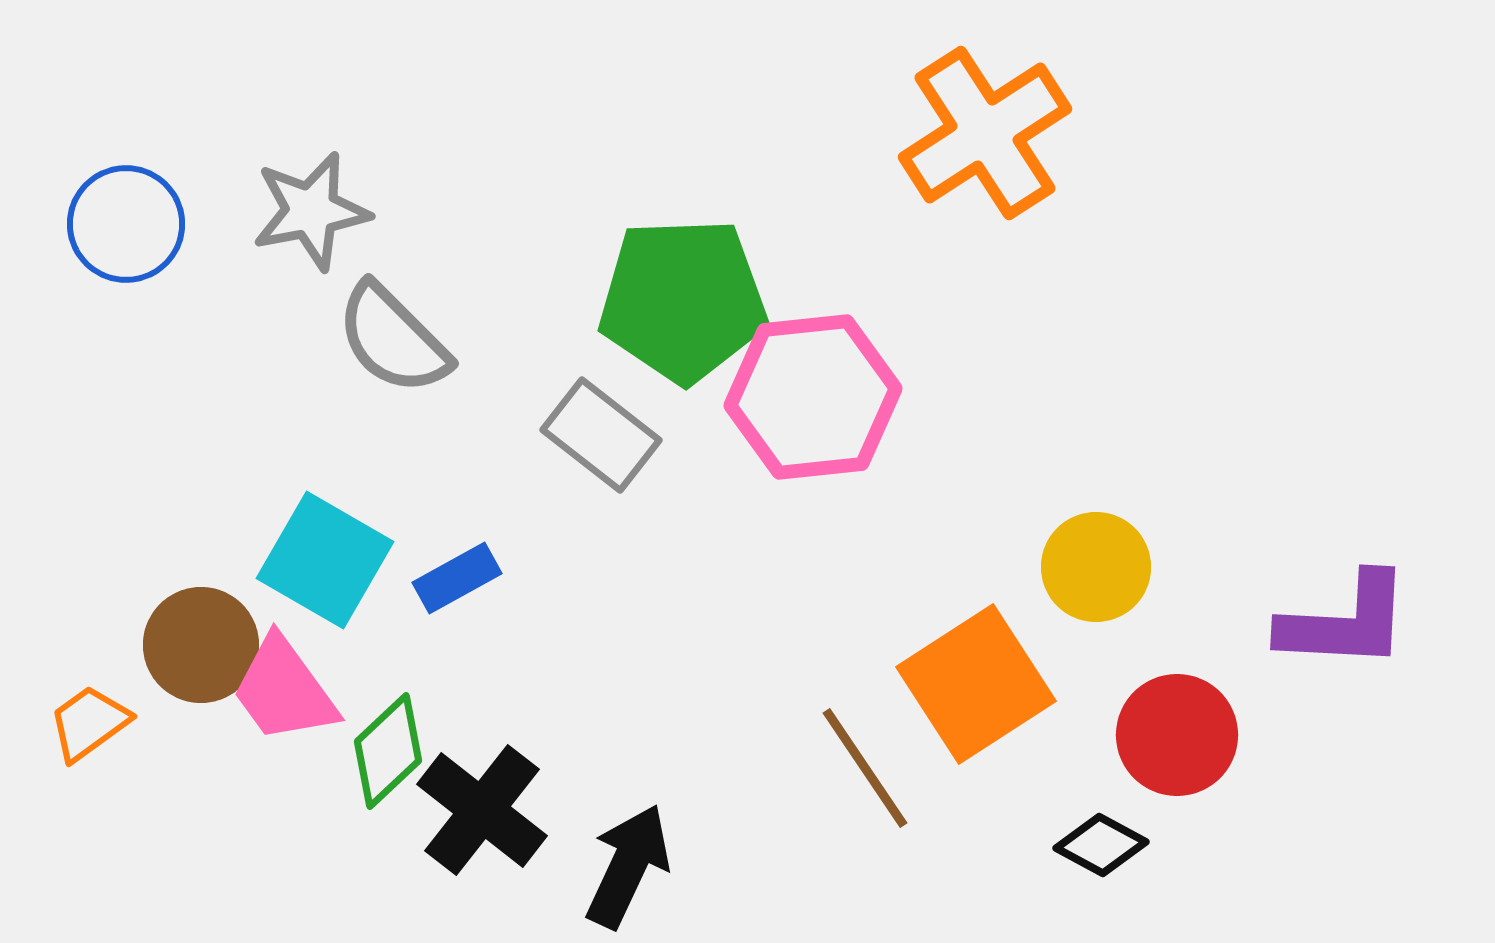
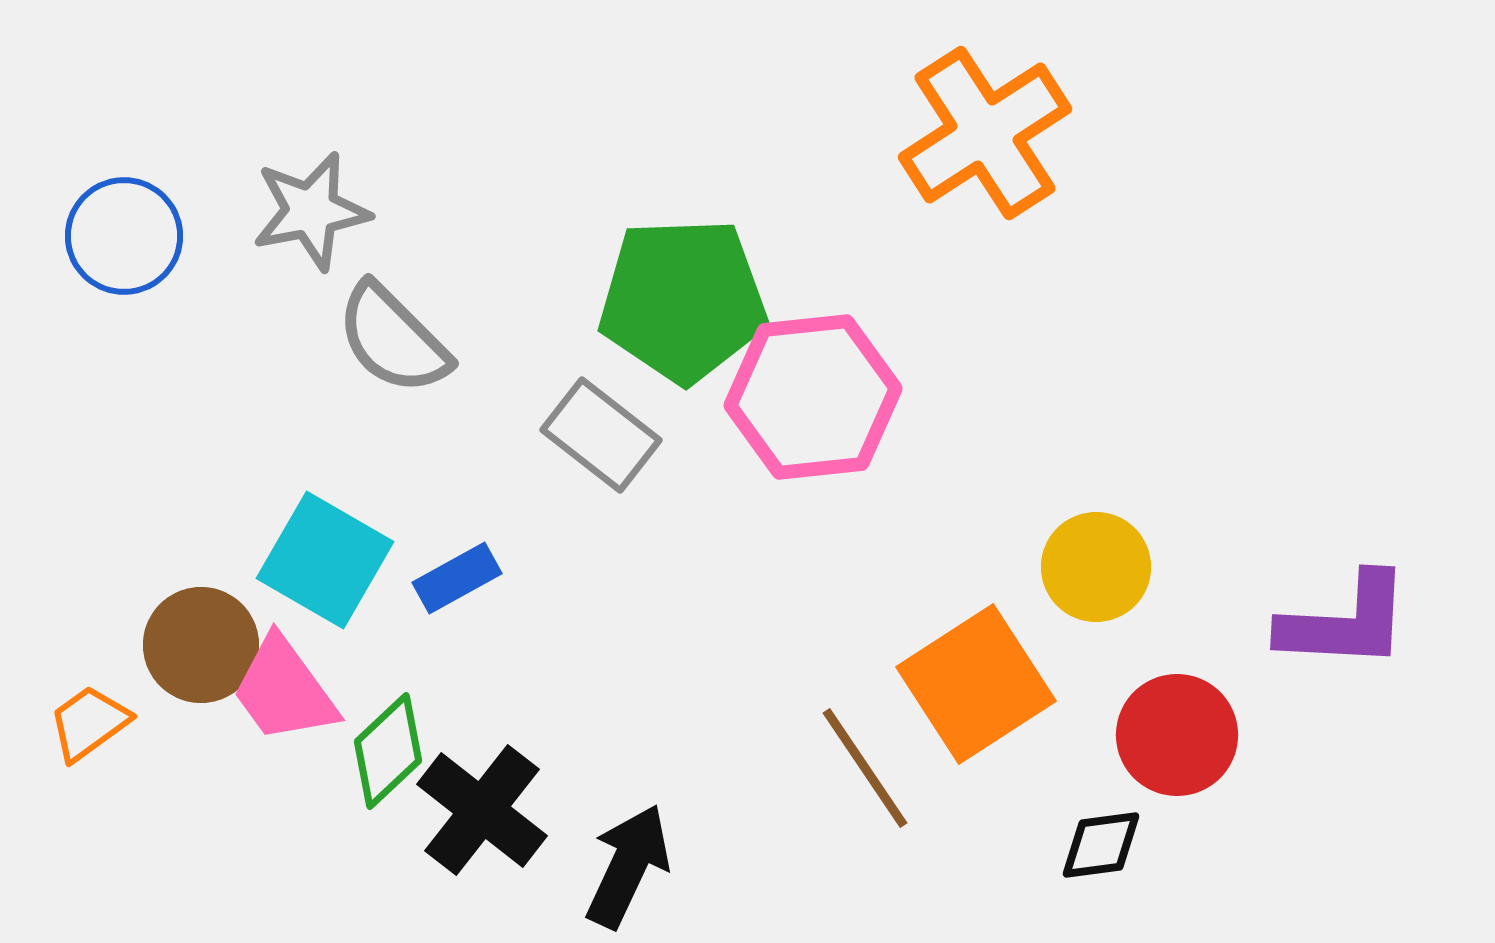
blue circle: moved 2 px left, 12 px down
black diamond: rotated 36 degrees counterclockwise
